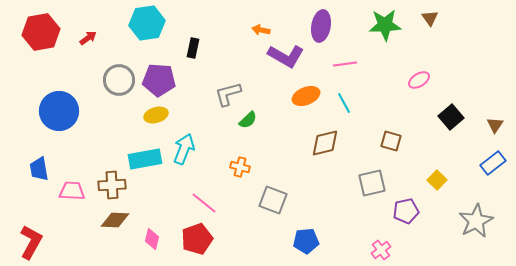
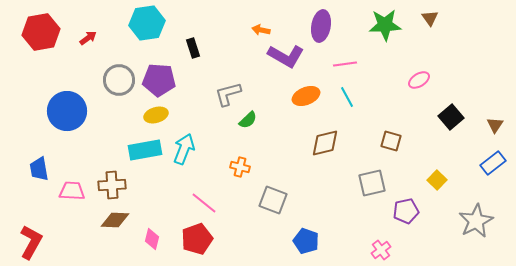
black rectangle at (193, 48): rotated 30 degrees counterclockwise
cyan line at (344, 103): moved 3 px right, 6 px up
blue circle at (59, 111): moved 8 px right
cyan rectangle at (145, 159): moved 9 px up
blue pentagon at (306, 241): rotated 25 degrees clockwise
